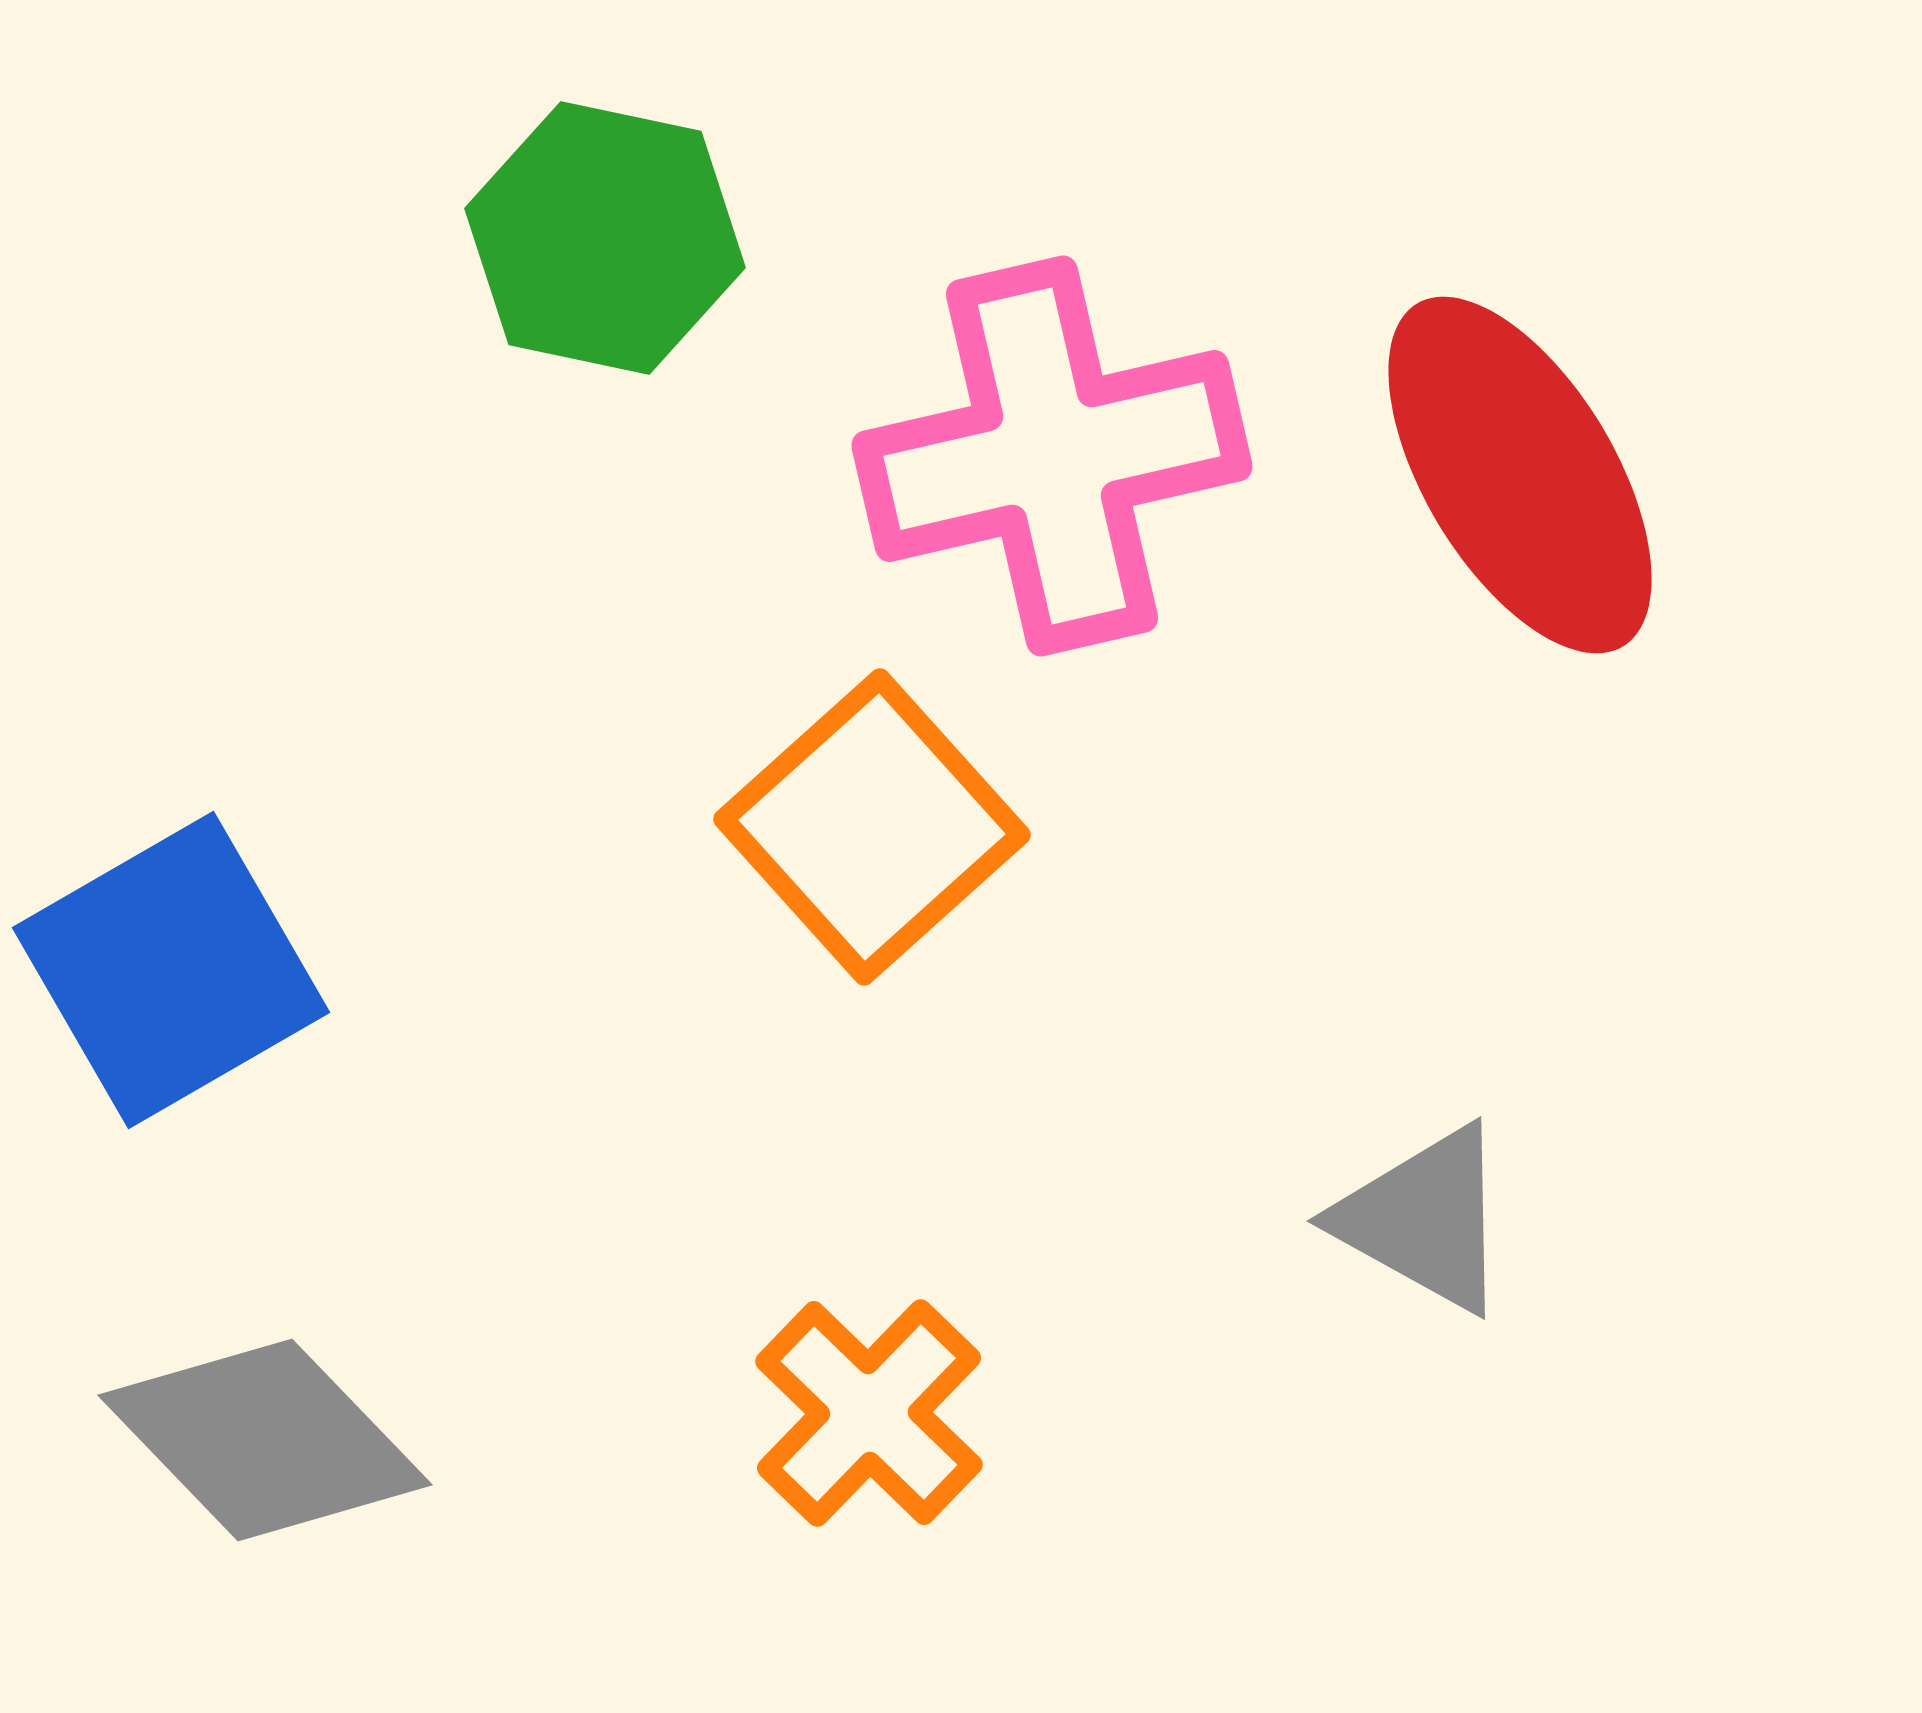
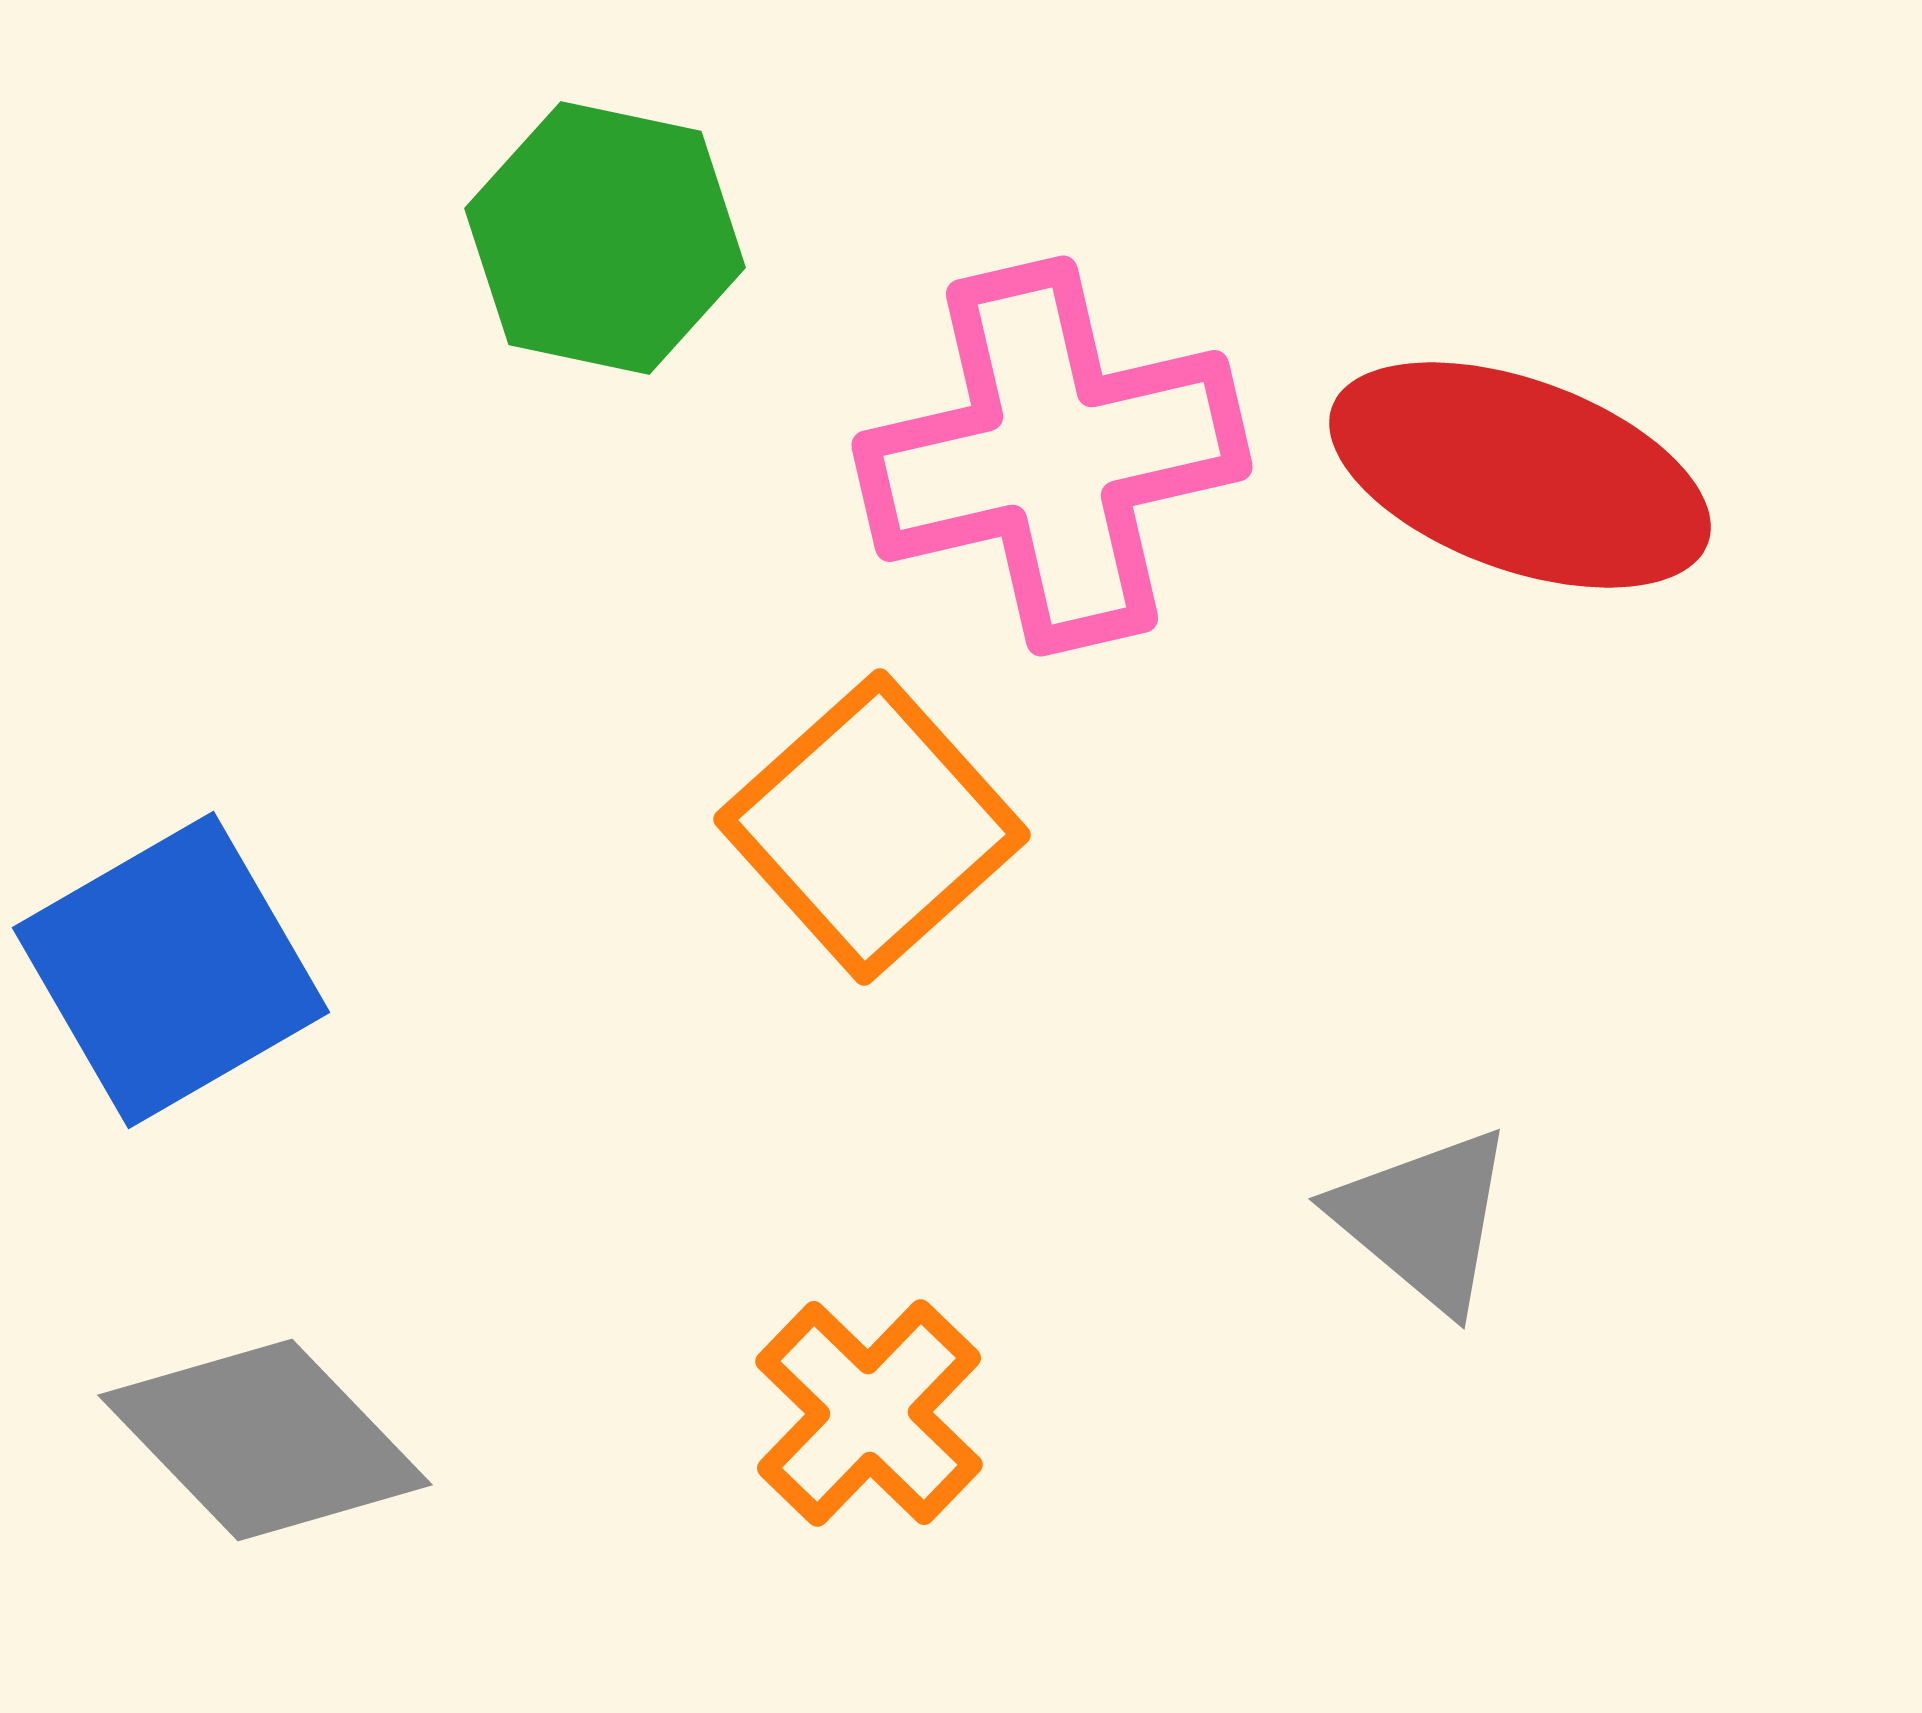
red ellipse: rotated 39 degrees counterclockwise
gray triangle: rotated 11 degrees clockwise
